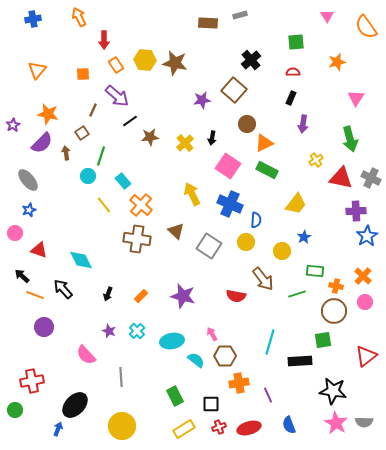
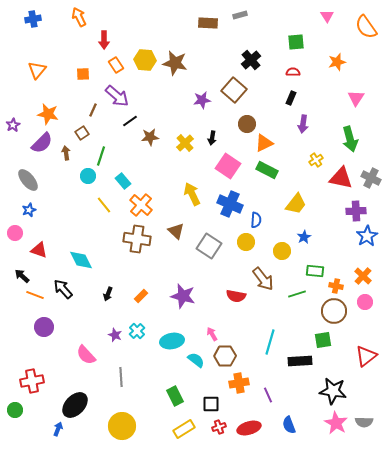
purple star at (109, 331): moved 6 px right, 4 px down
